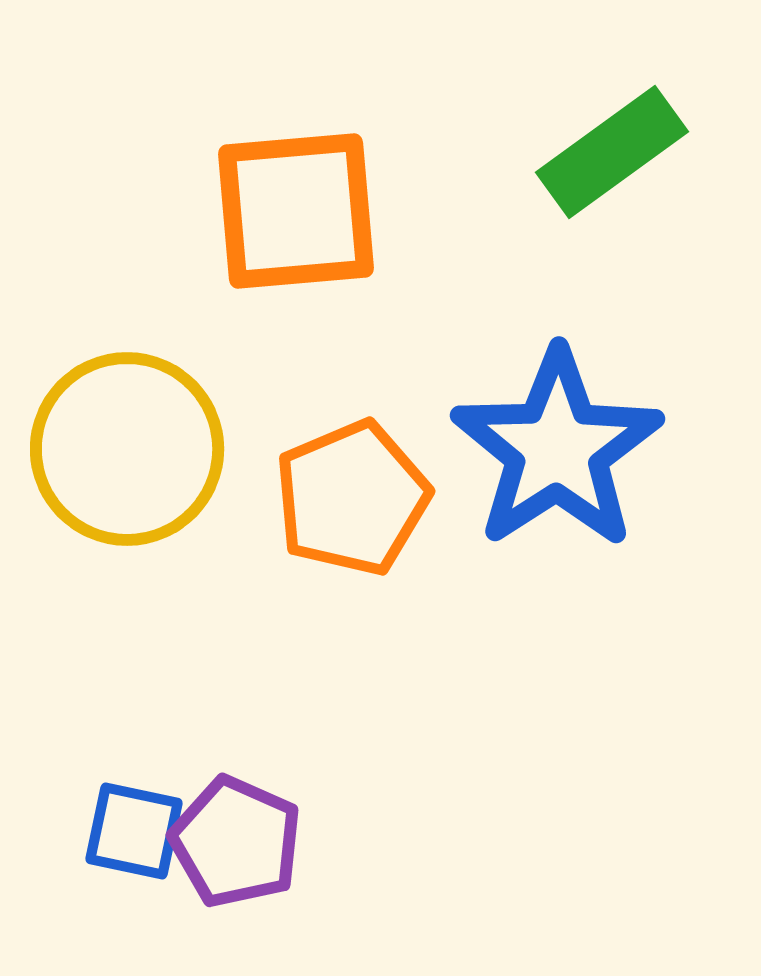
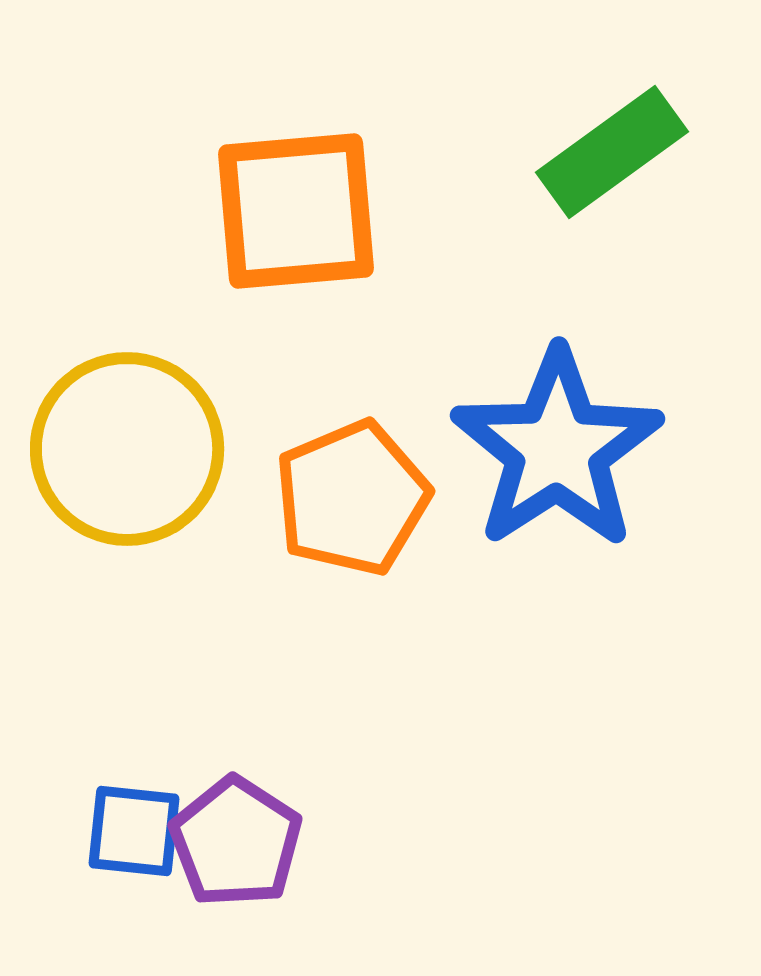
blue square: rotated 6 degrees counterclockwise
purple pentagon: rotated 9 degrees clockwise
